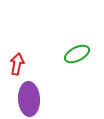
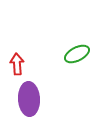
red arrow: rotated 15 degrees counterclockwise
